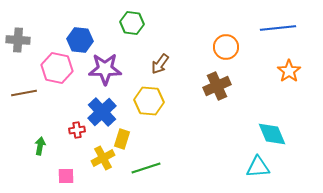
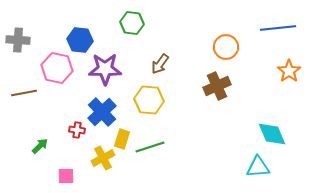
yellow hexagon: moved 1 px up
red cross: rotated 14 degrees clockwise
green arrow: rotated 36 degrees clockwise
green line: moved 4 px right, 21 px up
